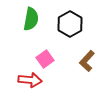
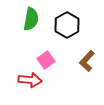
black hexagon: moved 3 px left, 1 px down
pink square: moved 1 px right, 1 px down
